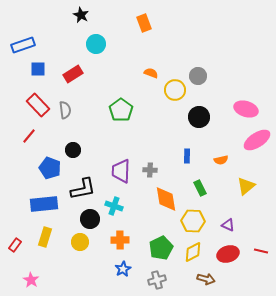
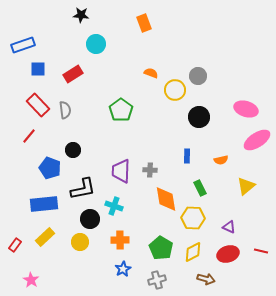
black star at (81, 15): rotated 21 degrees counterclockwise
yellow hexagon at (193, 221): moved 3 px up
purple triangle at (228, 225): moved 1 px right, 2 px down
yellow rectangle at (45, 237): rotated 30 degrees clockwise
green pentagon at (161, 248): rotated 15 degrees counterclockwise
